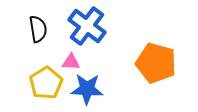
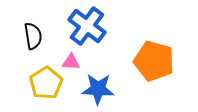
black semicircle: moved 5 px left, 7 px down
orange pentagon: moved 2 px left, 2 px up
blue star: moved 11 px right
